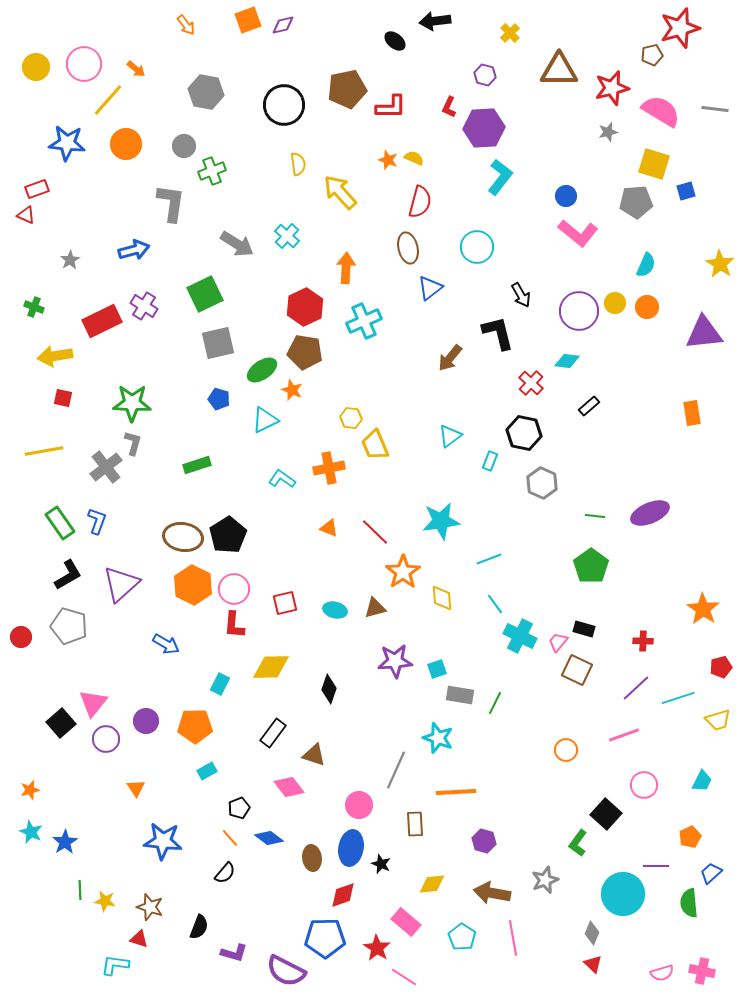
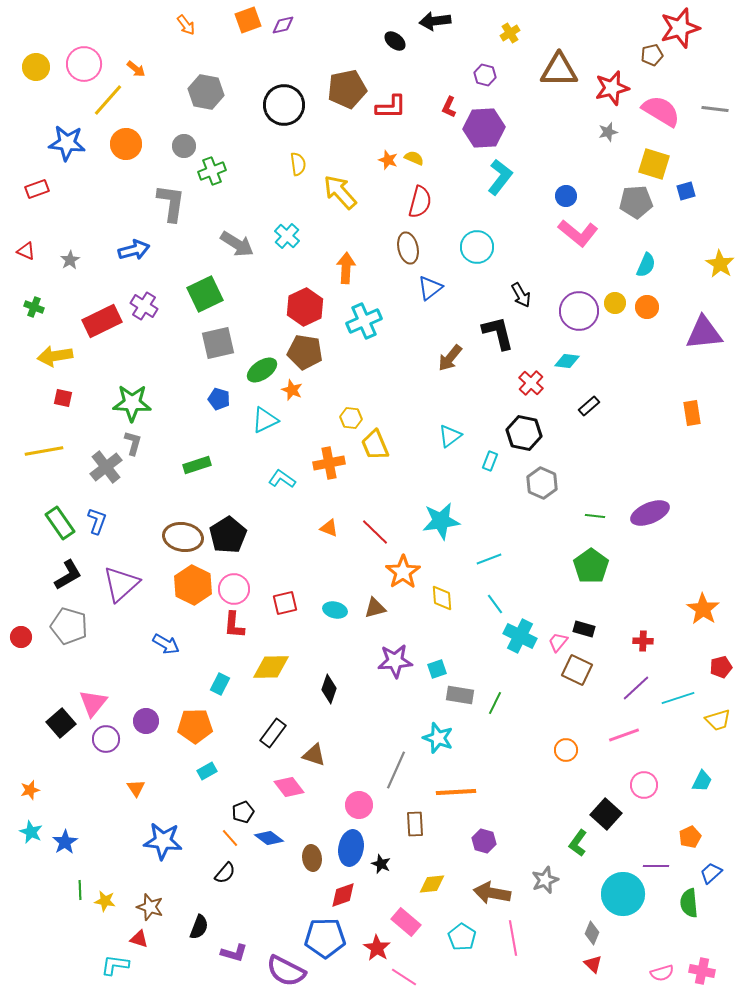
yellow cross at (510, 33): rotated 12 degrees clockwise
red triangle at (26, 215): moved 36 px down
orange cross at (329, 468): moved 5 px up
black pentagon at (239, 808): moved 4 px right, 4 px down
